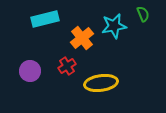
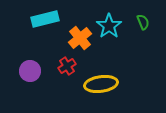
green semicircle: moved 8 px down
cyan star: moved 5 px left; rotated 25 degrees counterclockwise
orange cross: moved 2 px left
yellow ellipse: moved 1 px down
